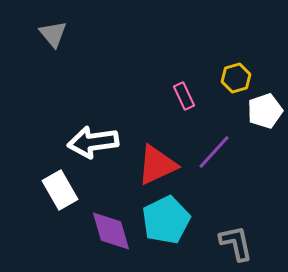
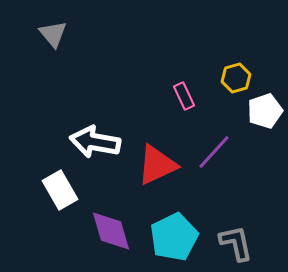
white arrow: moved 2 px right; rotated 18 degrees clockwise
cyan pentagon: moved 8 px right, 17 px down
